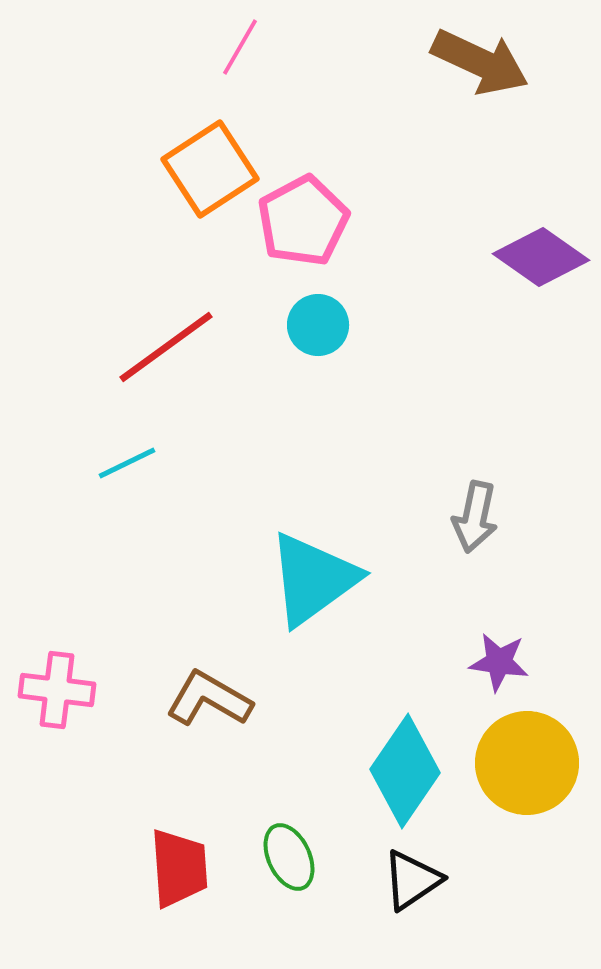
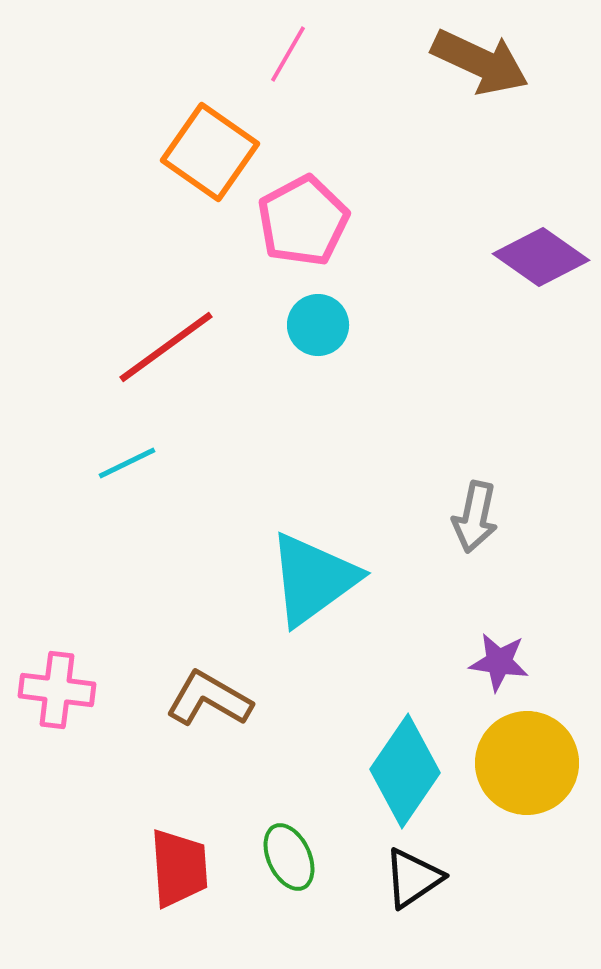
pink line: moved 48 px right, 7 px down
orange square: moved 17 px up; rotated 22 degrees counterclockwise
black triangle: moved 1 px right, 2 px up
